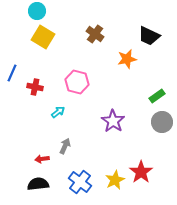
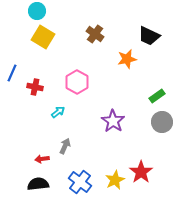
pink hexagon: rotated 15 degrees clockwise
